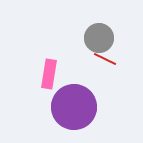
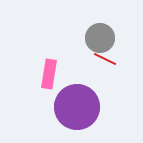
gray circle: moved 1 px right
purple circle: moved 3 px right
